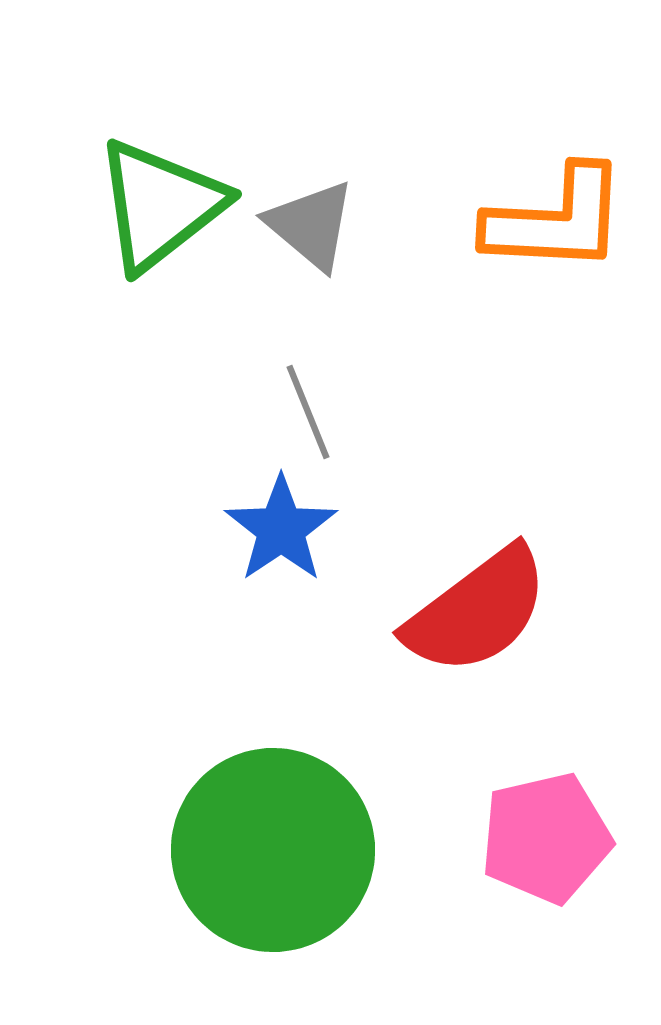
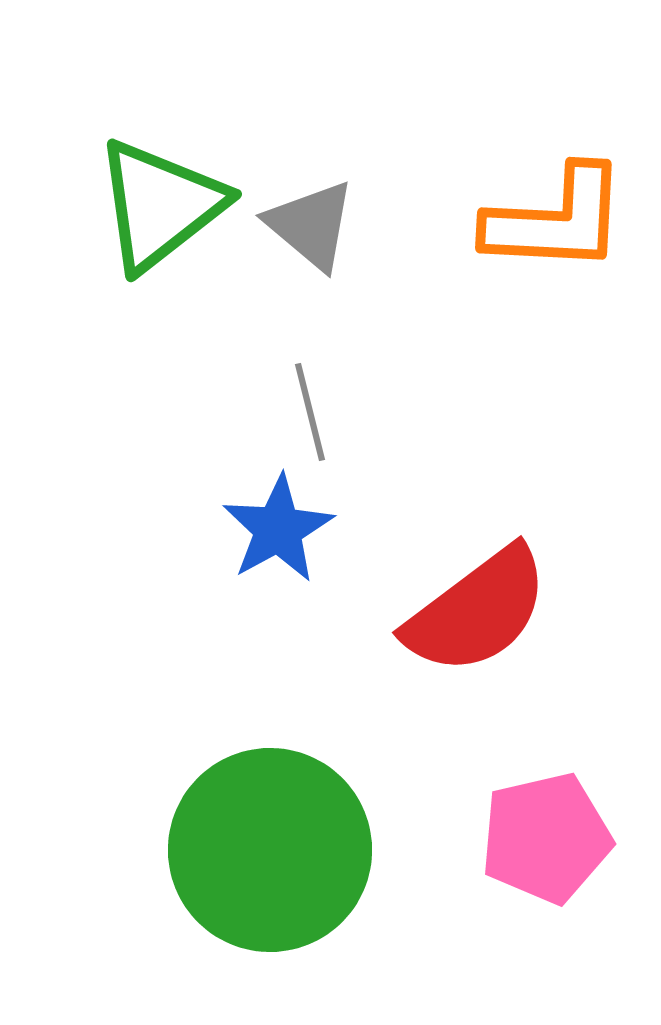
gray line: moved 2 px right; rotated 8 degrees clockwise
blue star: moved 3 px left; rotated 5 degrees clockwise
green circle: moved 3 px left
